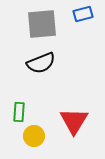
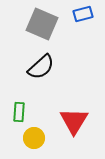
gray square: rotated 28 degrees clockwise
black semicircle: moved 4 px down; rotated 20 degrees counterclockwise
yellow circle: moved 2 px down
